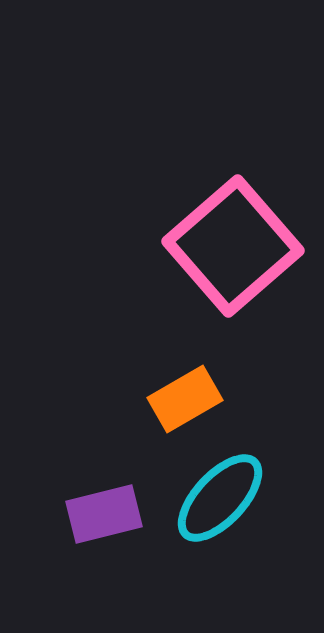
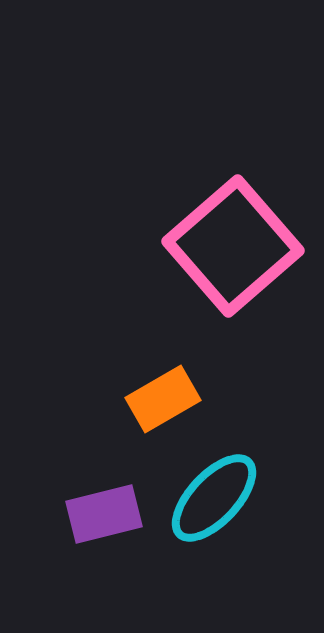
orange rectangle: moved 22 px left
cyan ellipse: moved 6 px left
